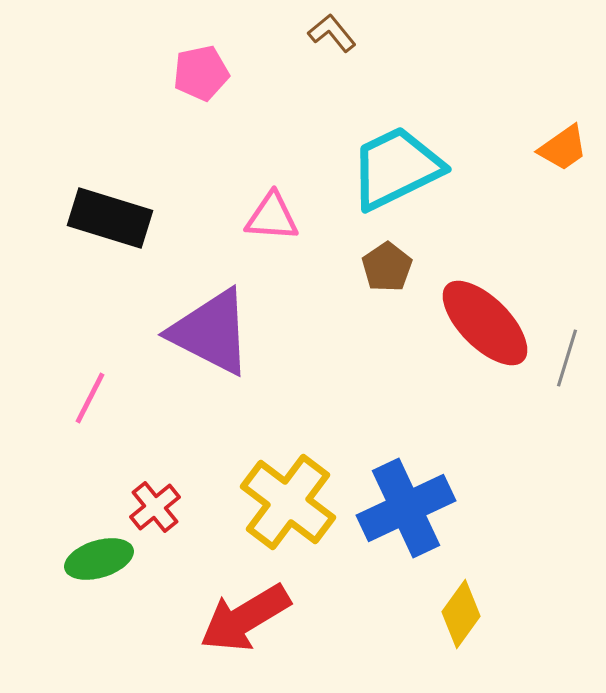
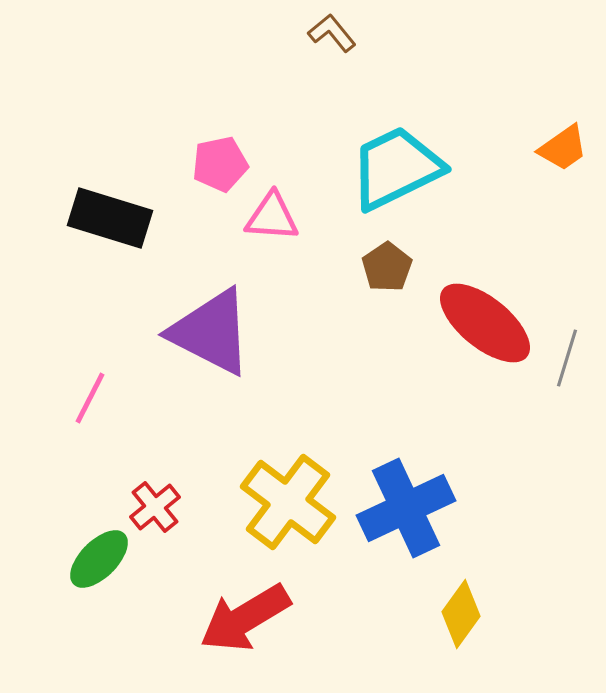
pink pentagon: moved 19 px right, 91 px down
red ellipse: rotated 6 degrees counterclockwise
green ellipse: rotated 28 degrees counterclockwise
